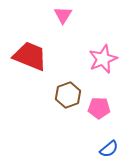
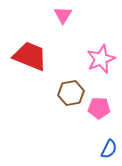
pink star: moved 2 px left
brown hexagon: moved 3 px right, 2 px up; rotated 10 degrees clockwise
blue semicircle: rotated 24 degrees counterclockwise
